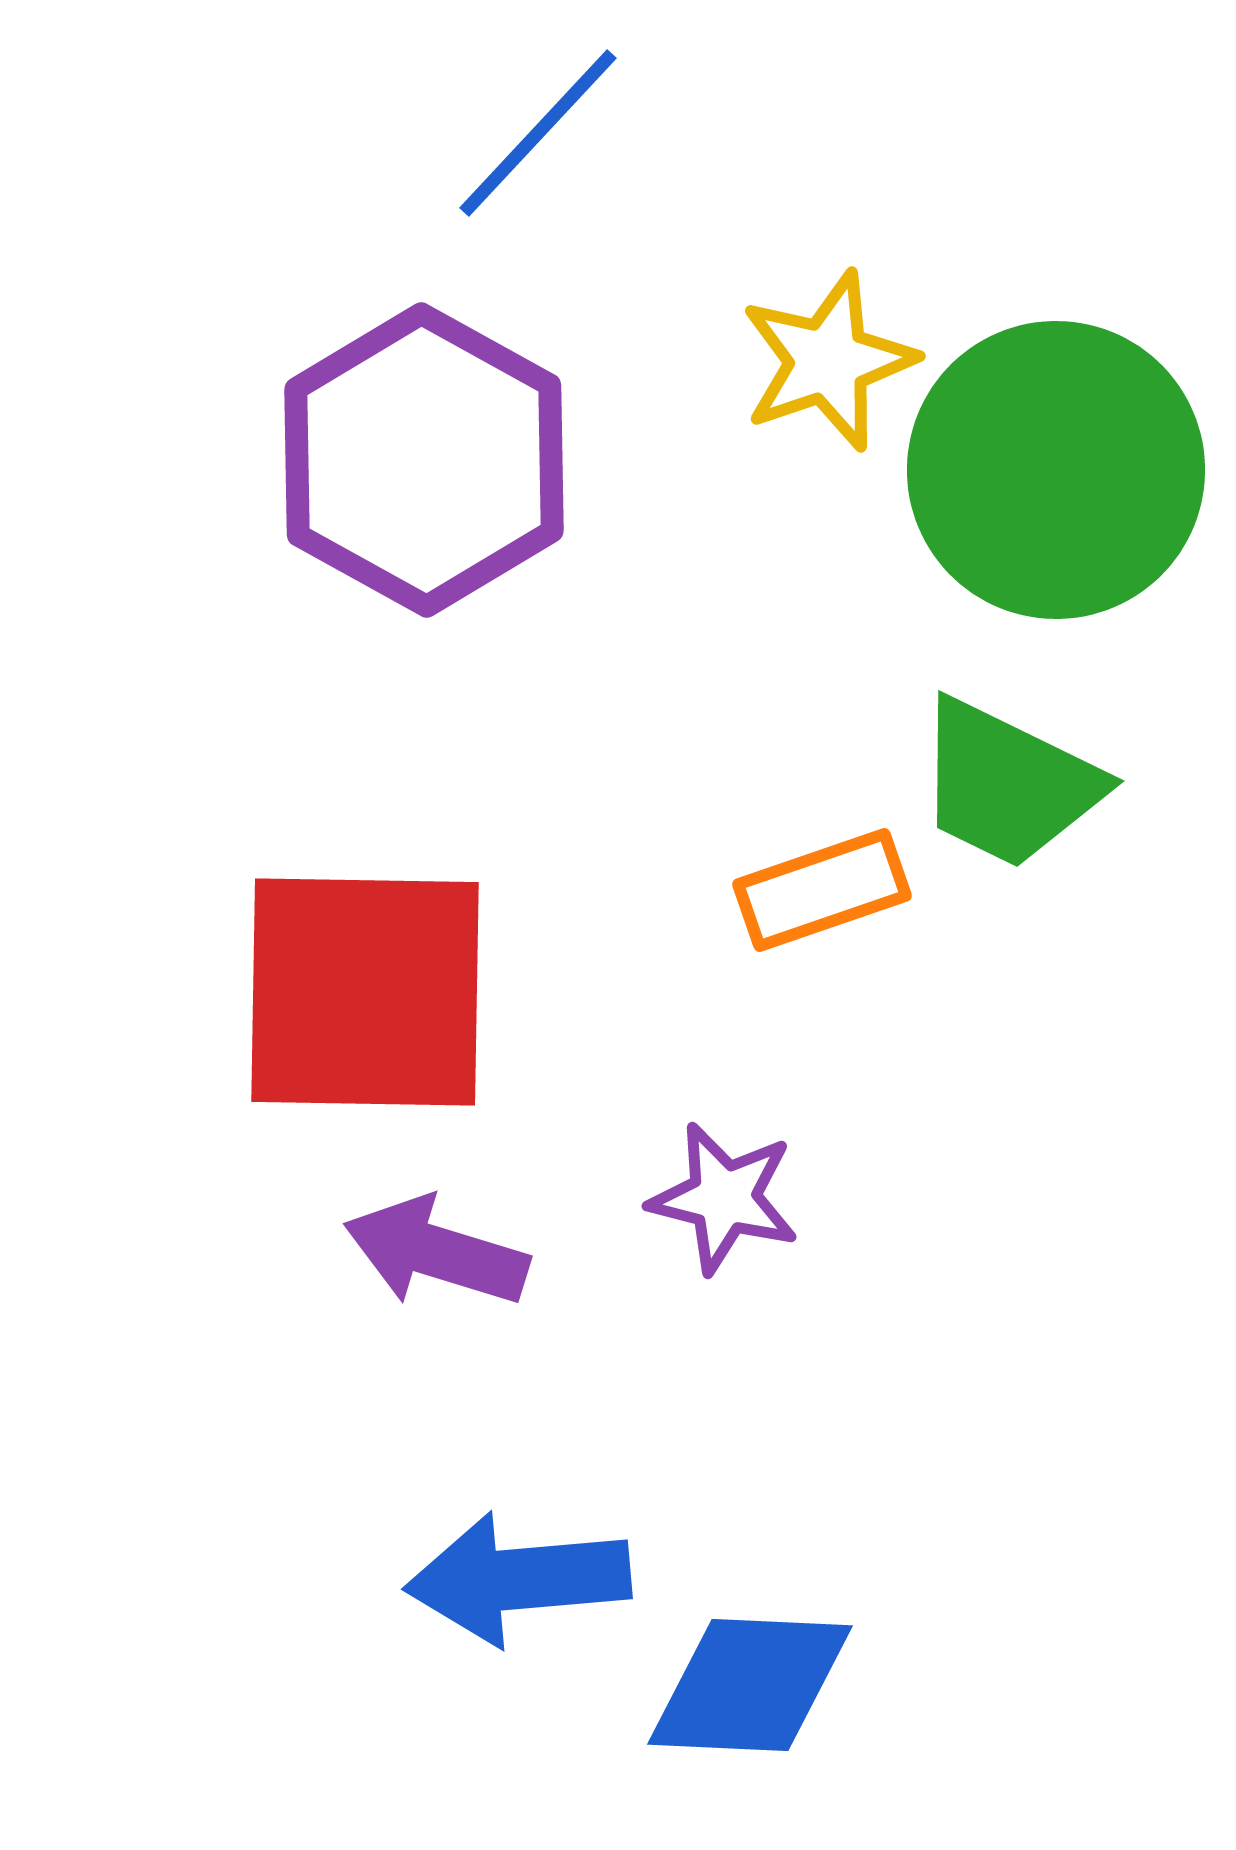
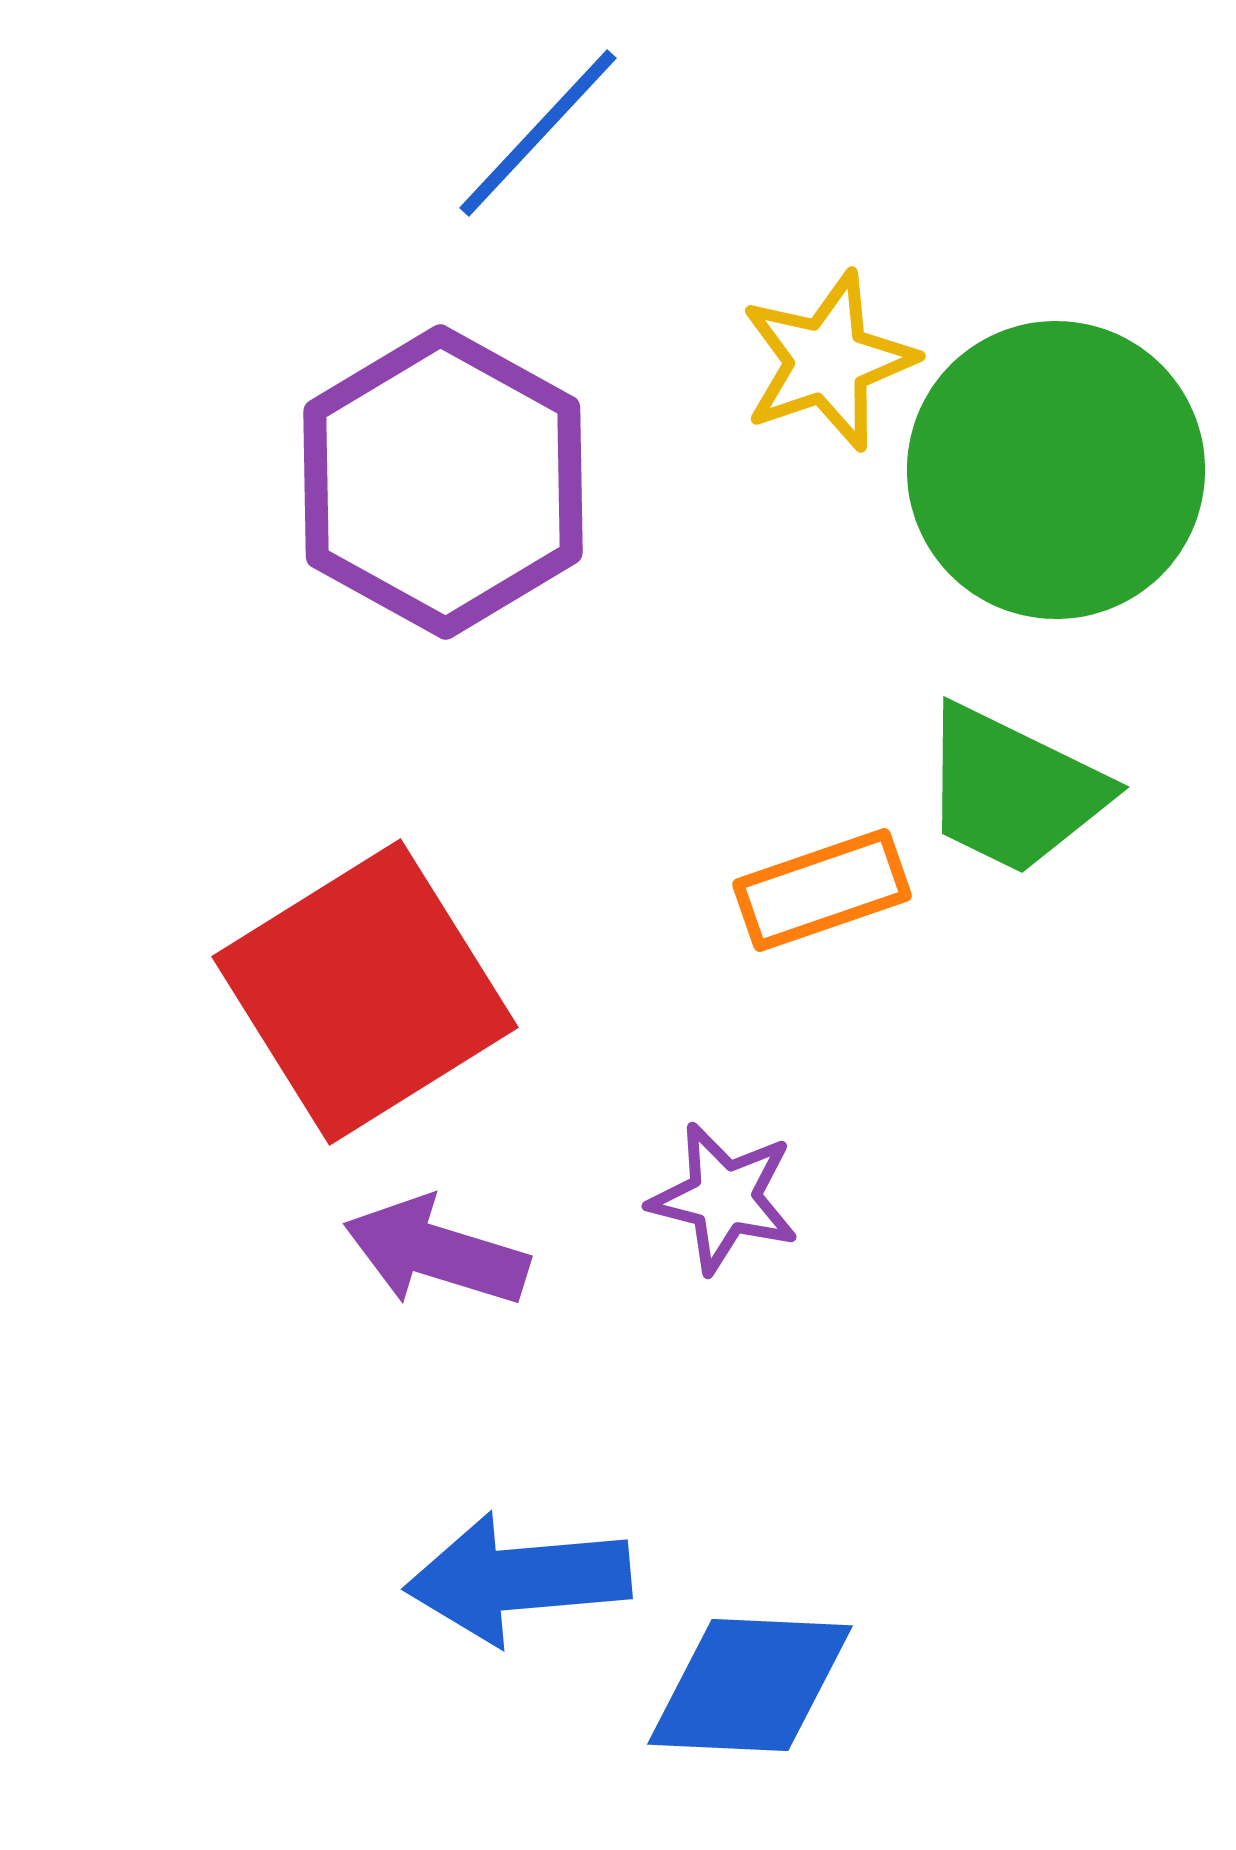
purple hexagon: moved 19 px right, 22 px down
green trapezoid: moved 5 px right, 6 px down
red square: rotated 33 degrees counterclockwise
